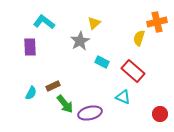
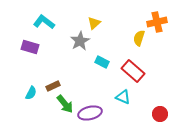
purple rectangle: rotated 72 degrees counterclockwise
